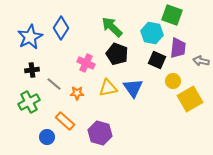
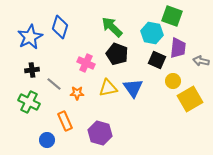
green square: moved 1 px down
blue diamond: moved 1 px left, 1 px up; rotated 15 degrees counterclockwise
green cross: rotated 35 degrees counterclockwise
orange rectangle: rotated 24 degrees clockwise
blue circle: moved 3 px down
